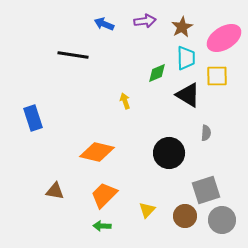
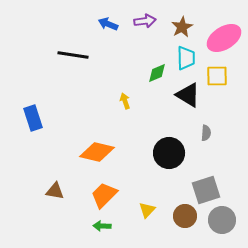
blue arrow: moved 4 px right
